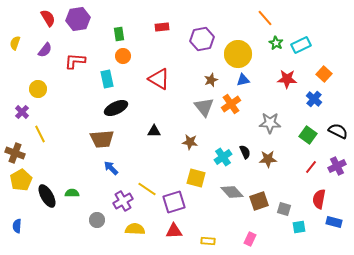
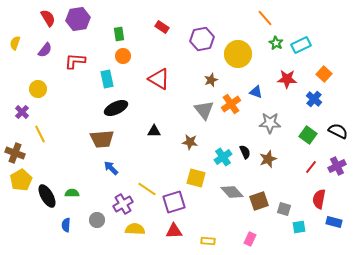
red rectangle at (162, 27): rotated 40 degrees clockwise
blue triangle at (243, 80): moved 13 px right, 12 px down; rotated 32 degrees clockwise
gray triangle at (204, 107): moved 3 px down
brown star at (268, 159): rotated 18 degrees counterclockwise
purple cross at (123, 201): moved 3 px down
blue semicircle at (17, 226): moved 49 px right, 1 px up
